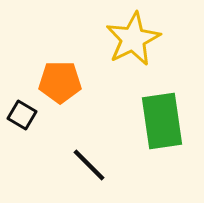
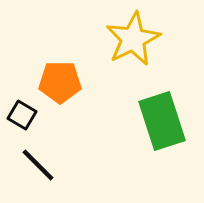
green rectangle: rotated 10 degrees counterclockwise
black line: moved 51 px left
